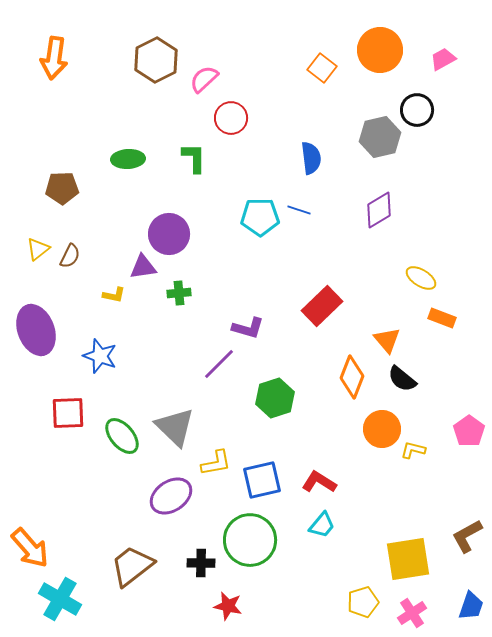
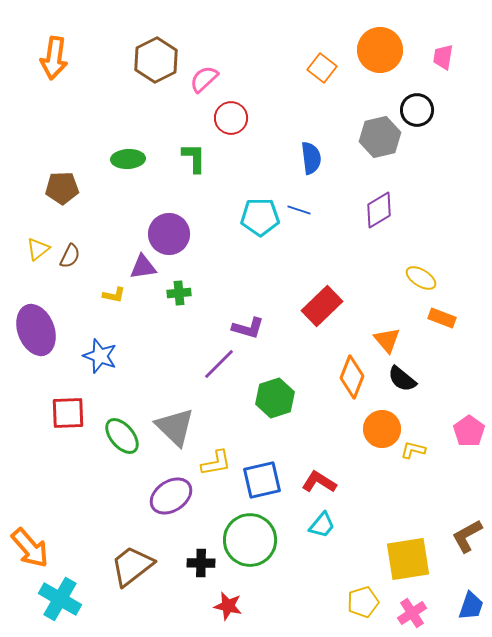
pink trapezoid at (443, 59): moved 2 px up; rotated 52 degrees counterclockwise
